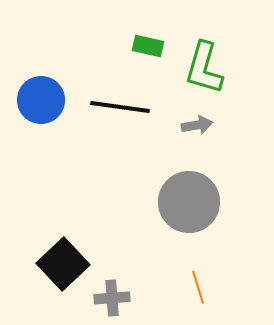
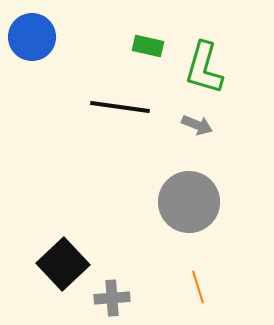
blue circle: moved 9 px left, 63 px up
gray arrow: rotated 32 degrees clockwise
